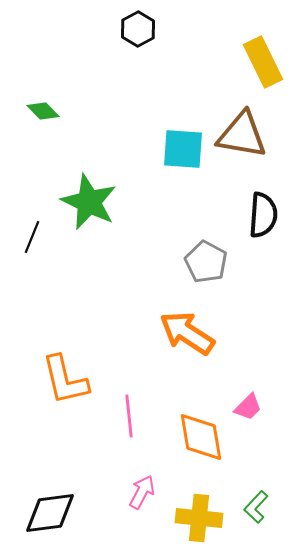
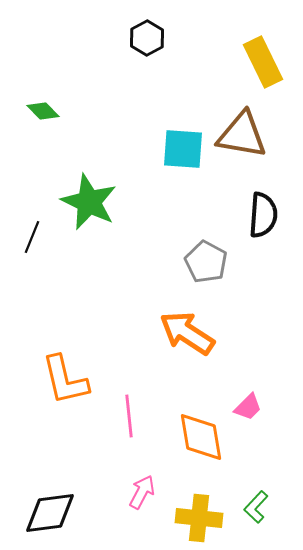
black hexagon: moved 9 px right, 9 px down
